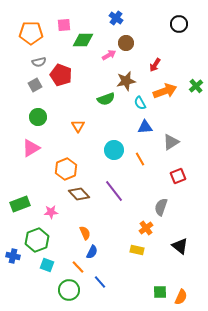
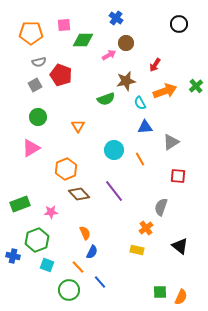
red square at (178, 176): rotated 28 degrees clockwise
